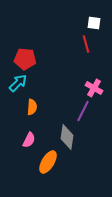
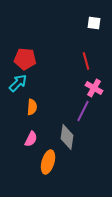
red line: moved 17 px down
pink semicircle: moved 2 px right, 1 px up
orange ellipse: rotated 15 degrees counterclockwise
